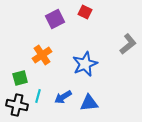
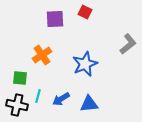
purple square: rotated 24 degrees clockwise
green square: rotated 21 degrees clockwise
blue arrow: moved 2 px left, 2 px down
blue triangle: moved 1 px down
